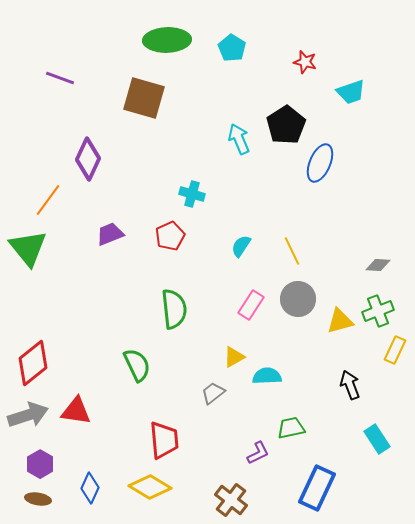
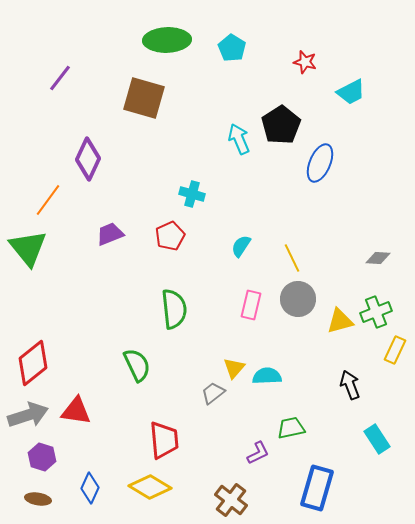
purple line at (60, 78): rotated 72 degrees counterclockwise
cyan trapezoid at (351, 92): rotated 8 degrees counterclockwise
black pentagon at (286, 125): moved 5 px left
yellow line at (292, 251): moved 7 px down
gray diamond at (378, 265): moved 7 px up
pink rectangle at (251, 305): rotated 20 degrees counterclockwise
green cross at (378, 311): moved 2 px left, 1 px down
yellow triangle at (234, 357): moved 11 px down; rotated 20 degrees counterclockwise
purple hexagon at (40, 464): moved 2 px right, 7 px up; rotated 12 degrees counterclockwise
blue rectangle at (317, 488): rotated 9 degrees counterclockwise
